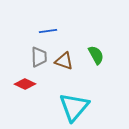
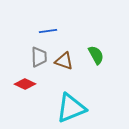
cyan triangle: moved 3 px left, 1 px down; rotated 28 degrees clockwise
